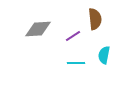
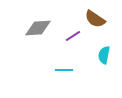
brown semicircle: rotated 130 degrees clockwise
gray diamond: moved 1 px up
cyan line: moved 12 px left, 7 px down
